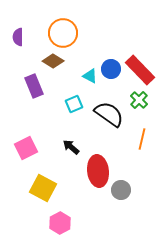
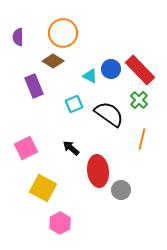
black arrow: moved 1 px down
